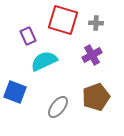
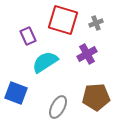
gray cross: rotated 24 degrees counterclockwise
purple cross: moved 5 px left, 1 px up
cyan semicircle: moved 1 px right, 1 px down; rotated 8 degrees counterclockwise
blue square: moved 1 px right, 1 px down
brown pentagon: rotated 16 degrees clockwise
gray ellipse: rotated 10 degrees counterclockwise
